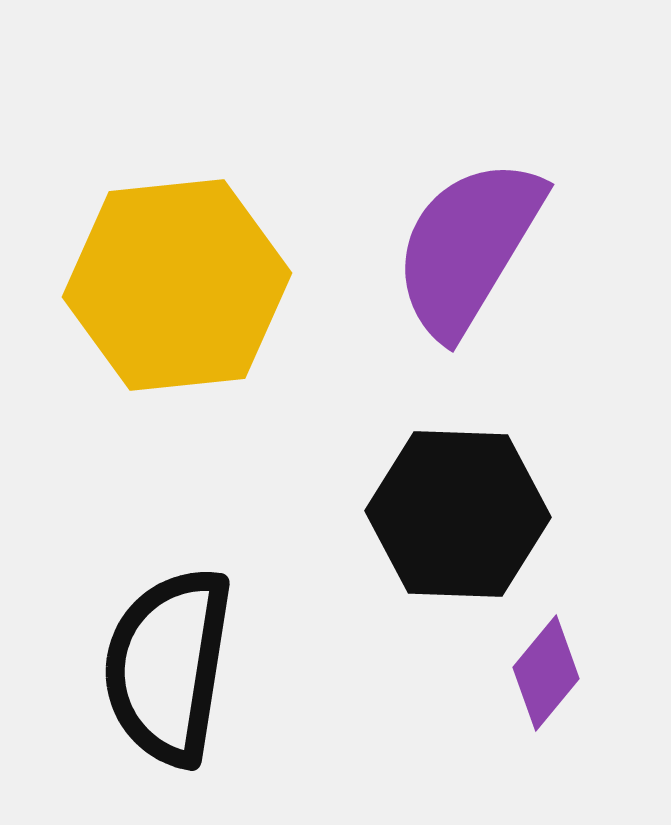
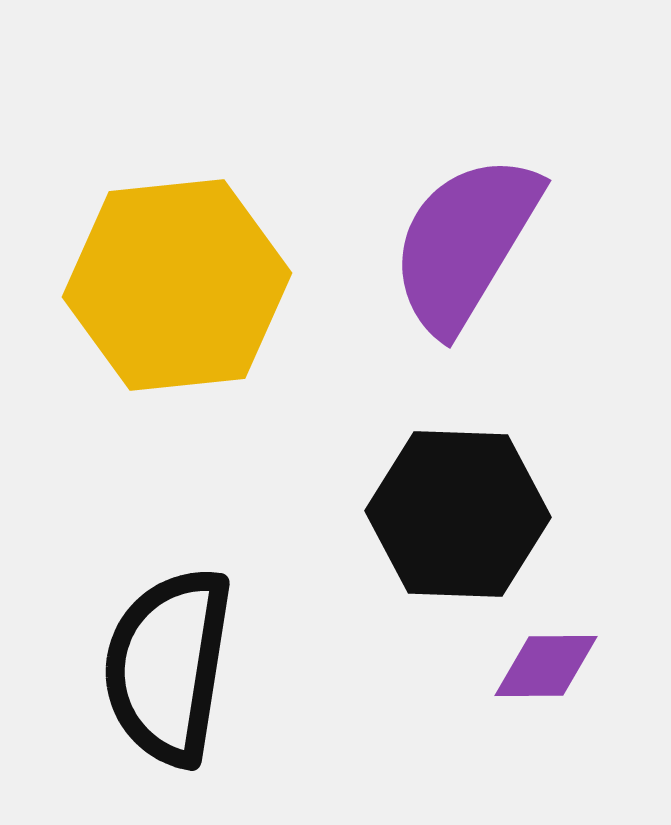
purple semicircle: moved 3 px left, 4 px up
purple diamond: moved 7 px up; rotated 50 degrees clockwise
